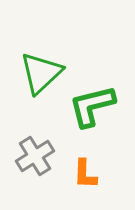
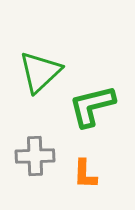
green triangle: moved 1 px left, 1 px up
gray cross: rotated 30 degrees clockwise
